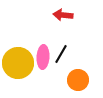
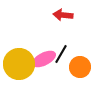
pink ellipse: moved 1 px right, 2 px down; rotated 60 degrees clockwise
yellow circle: moved 1 px right, 1 px down
orange circle: moved 2 px right, 13 px up
